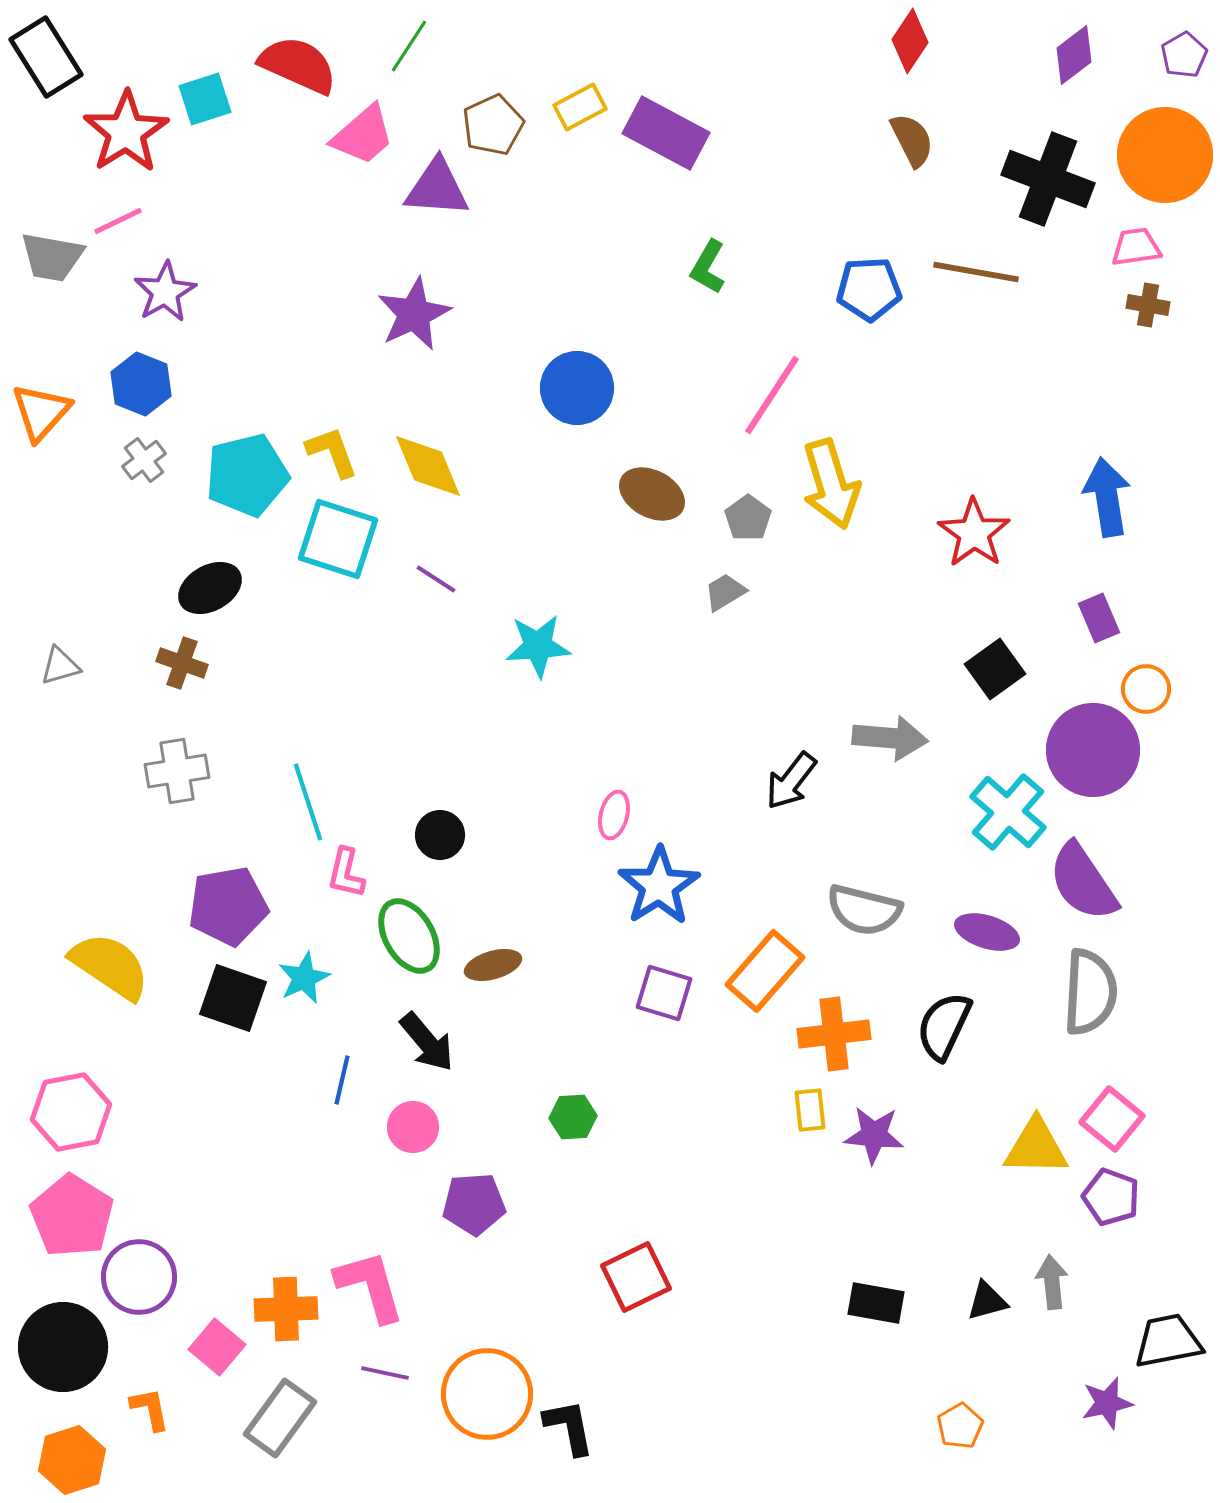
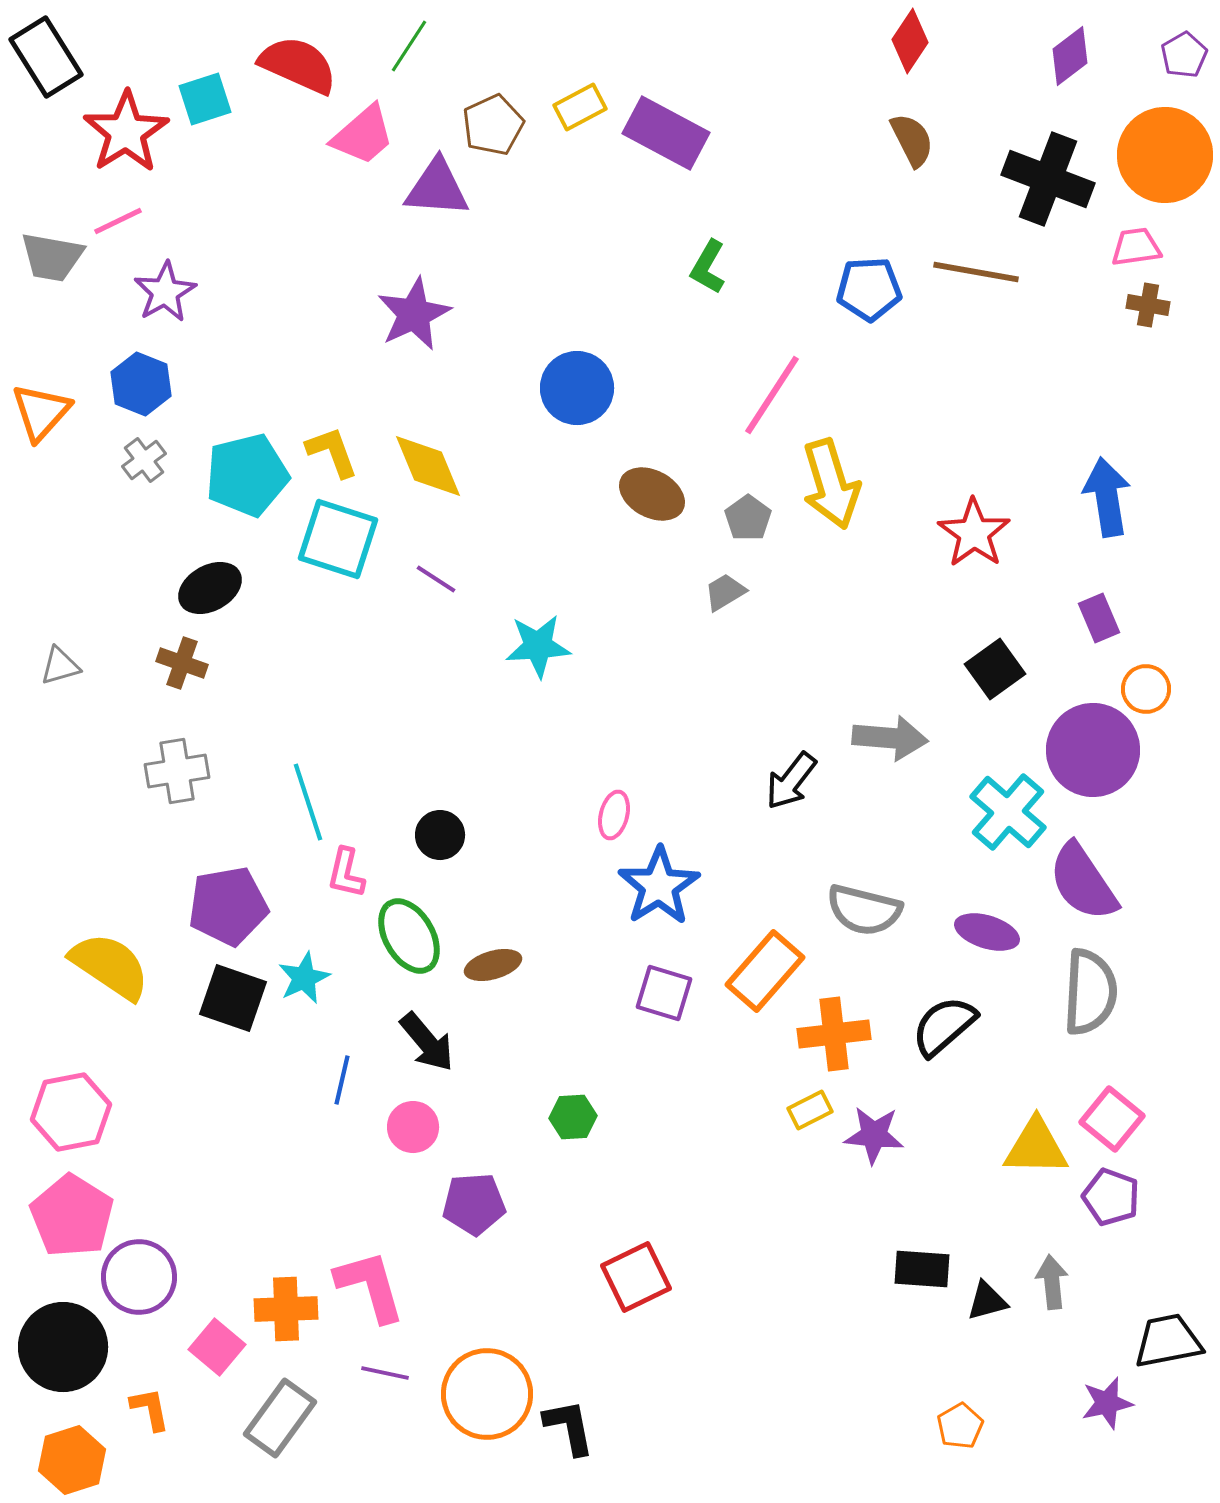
purple diamond at (1074, 55): moved 4 px left, 1 px down
black semicircle at (944, 1026): rotated 24 degrees clockwise
yellow rectangle at (810, 1110): rotated 69 degrees clockwise
black rectangle at (876, 1303): moved 46 px right, 34 px up; rotated 6 degrees counterclockwise
